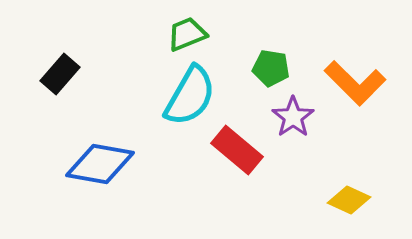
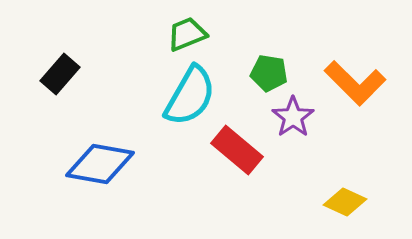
green pentagon: moved 2 px left, 5 px down
yellow diamond: moved 4 px left, 2 px down
